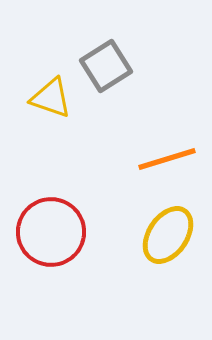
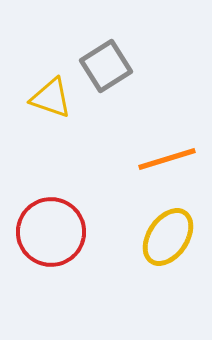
yellow ellipse: moved 2 px down
